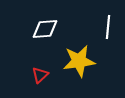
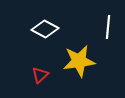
white diamond: rotated 32 degrees clockwise
